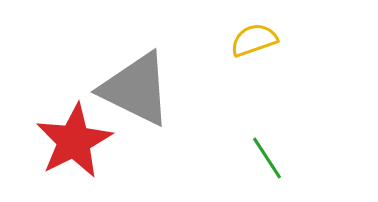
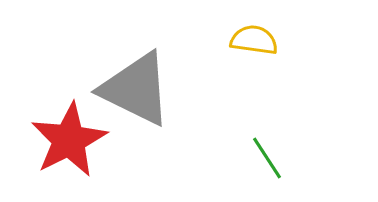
yellow semicircle: rotated 27 degrees clockwise
red star: moved 5 px left, 1 px up
